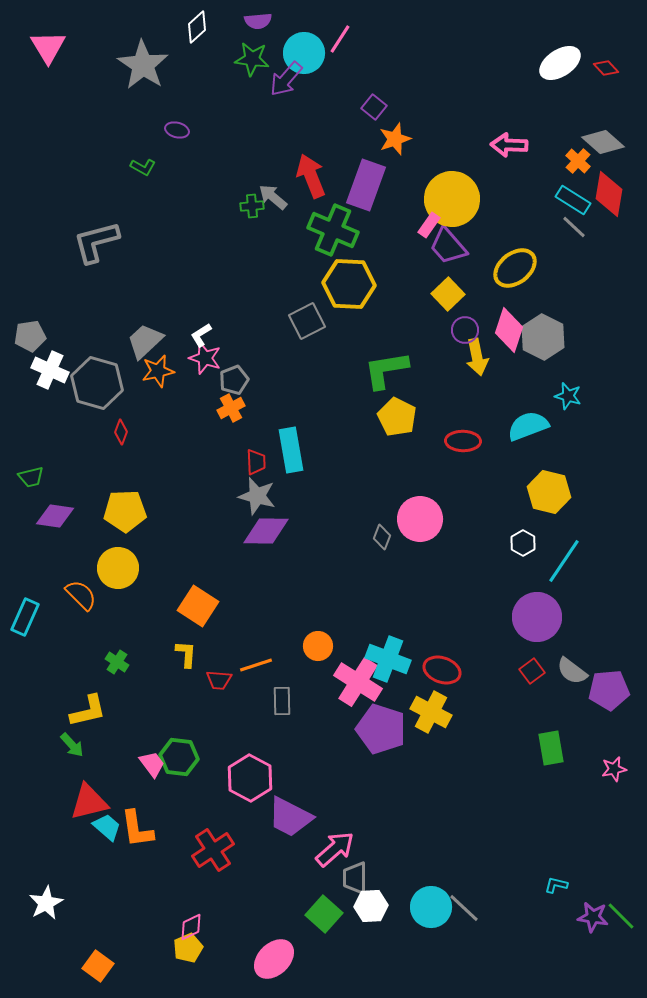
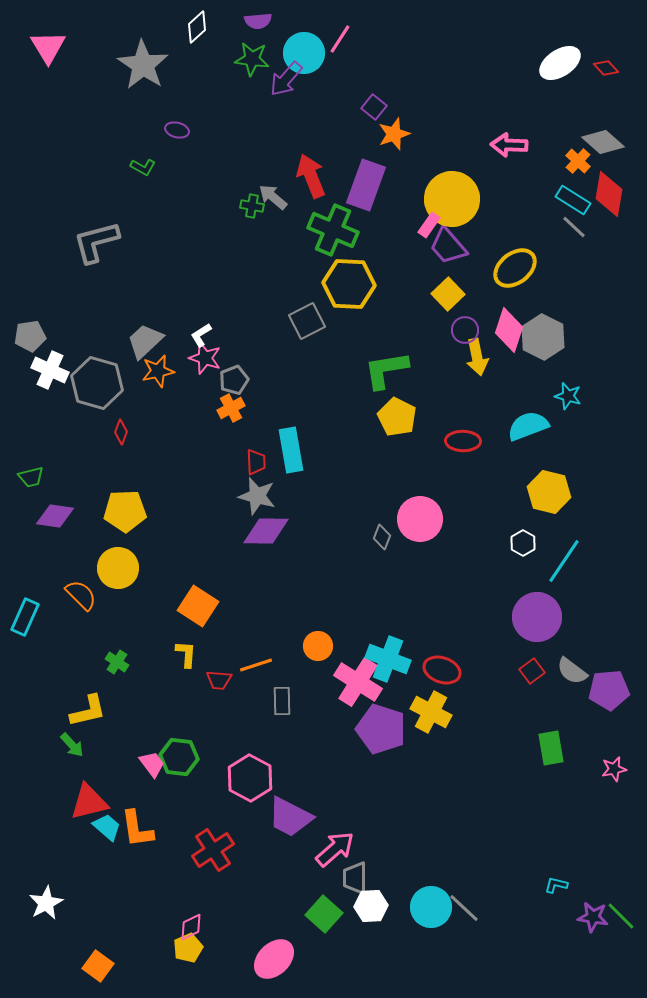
orange star at (395, 139): moved 1 px left, 5 px up
green cross at (252, 206): rotated 15 degrees clockwise
